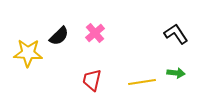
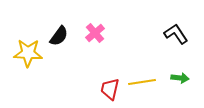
black semicircle: rotated 10 degrees counterclockwise
green arrow: moved 4 px right, 5 px down
red trapezoid: moved 18 px right, 9 px down
